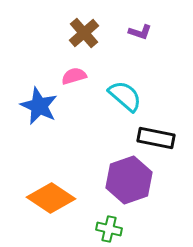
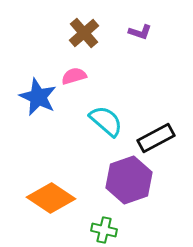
cyan semicircle: moved 19 px left, 25 px down
blue star: moved 1 px left, 9 px up
black rectangle: rotated 39 degrees counterclockwise
green cross: moved 5 px left, 1 px down
